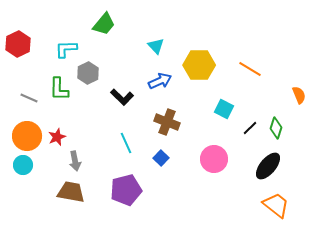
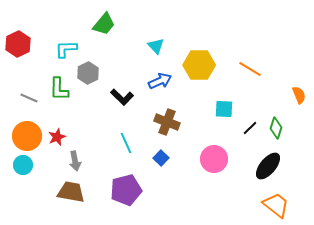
cyan square: rotated 24 degrees counterclockwise
